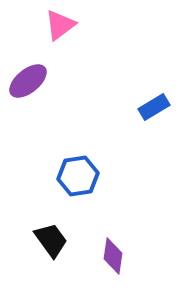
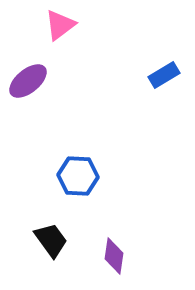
blue rectangle: moved 10 px right, 32 px up
blue hexagon: rotated 12 degrees clockwise
purple diamond: moved 1 px right
